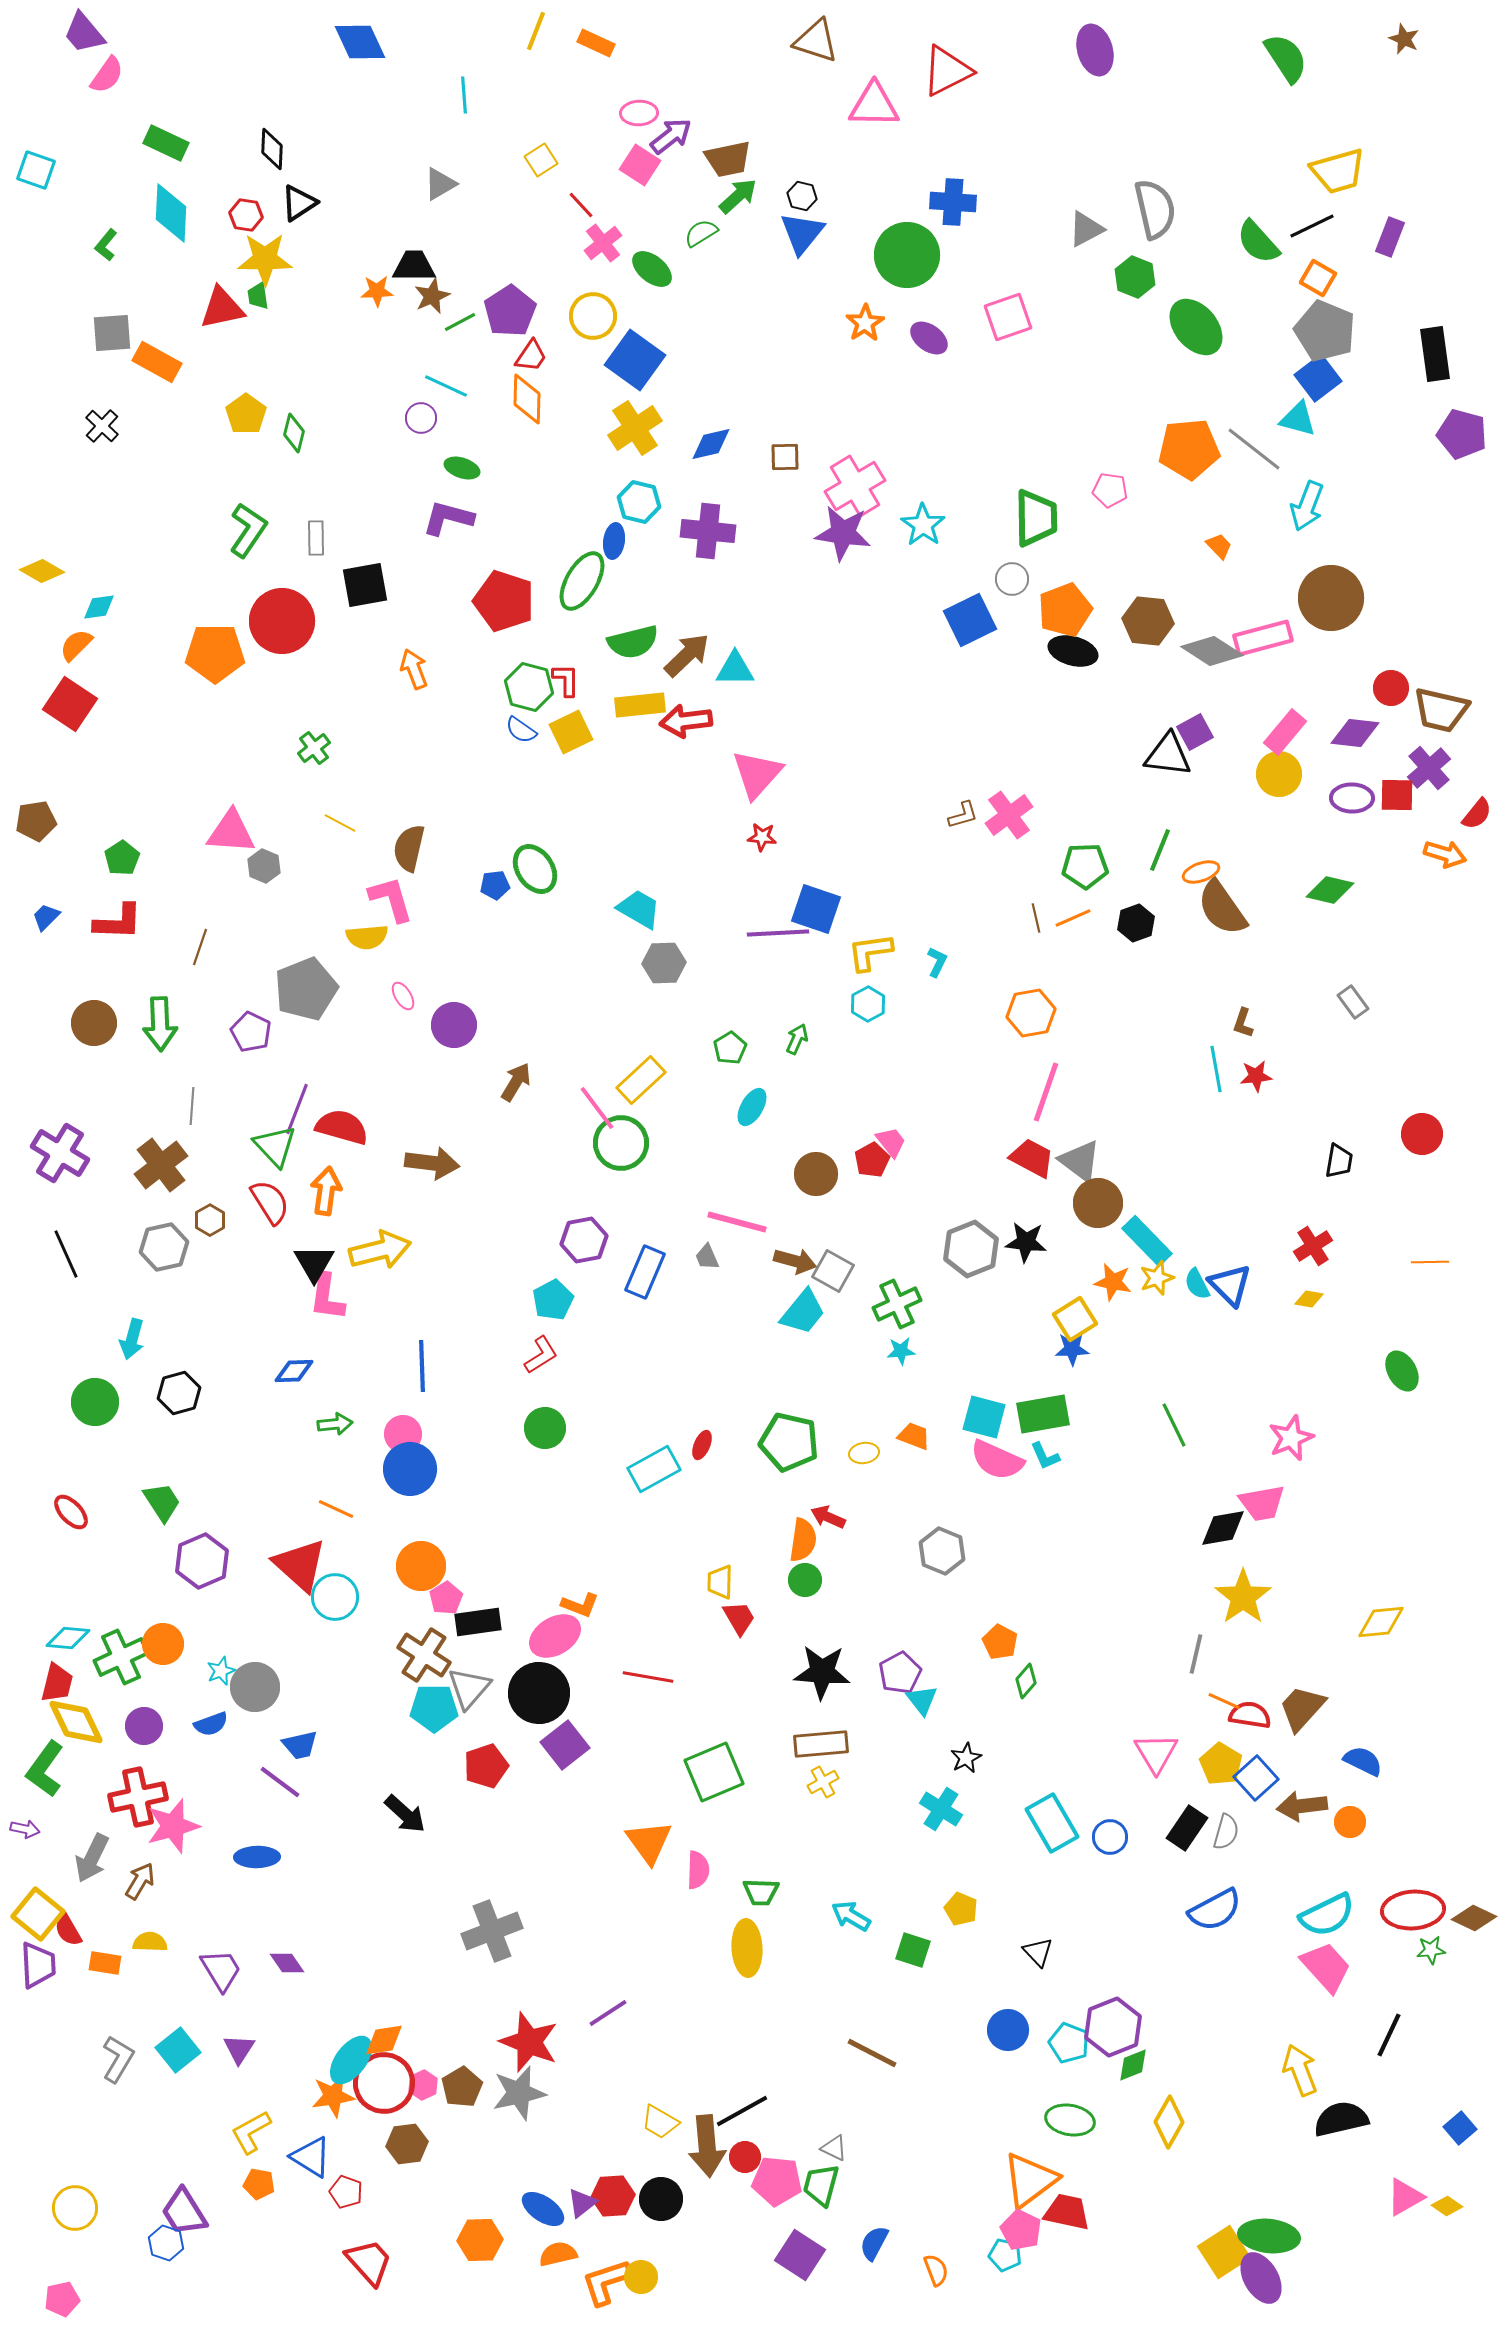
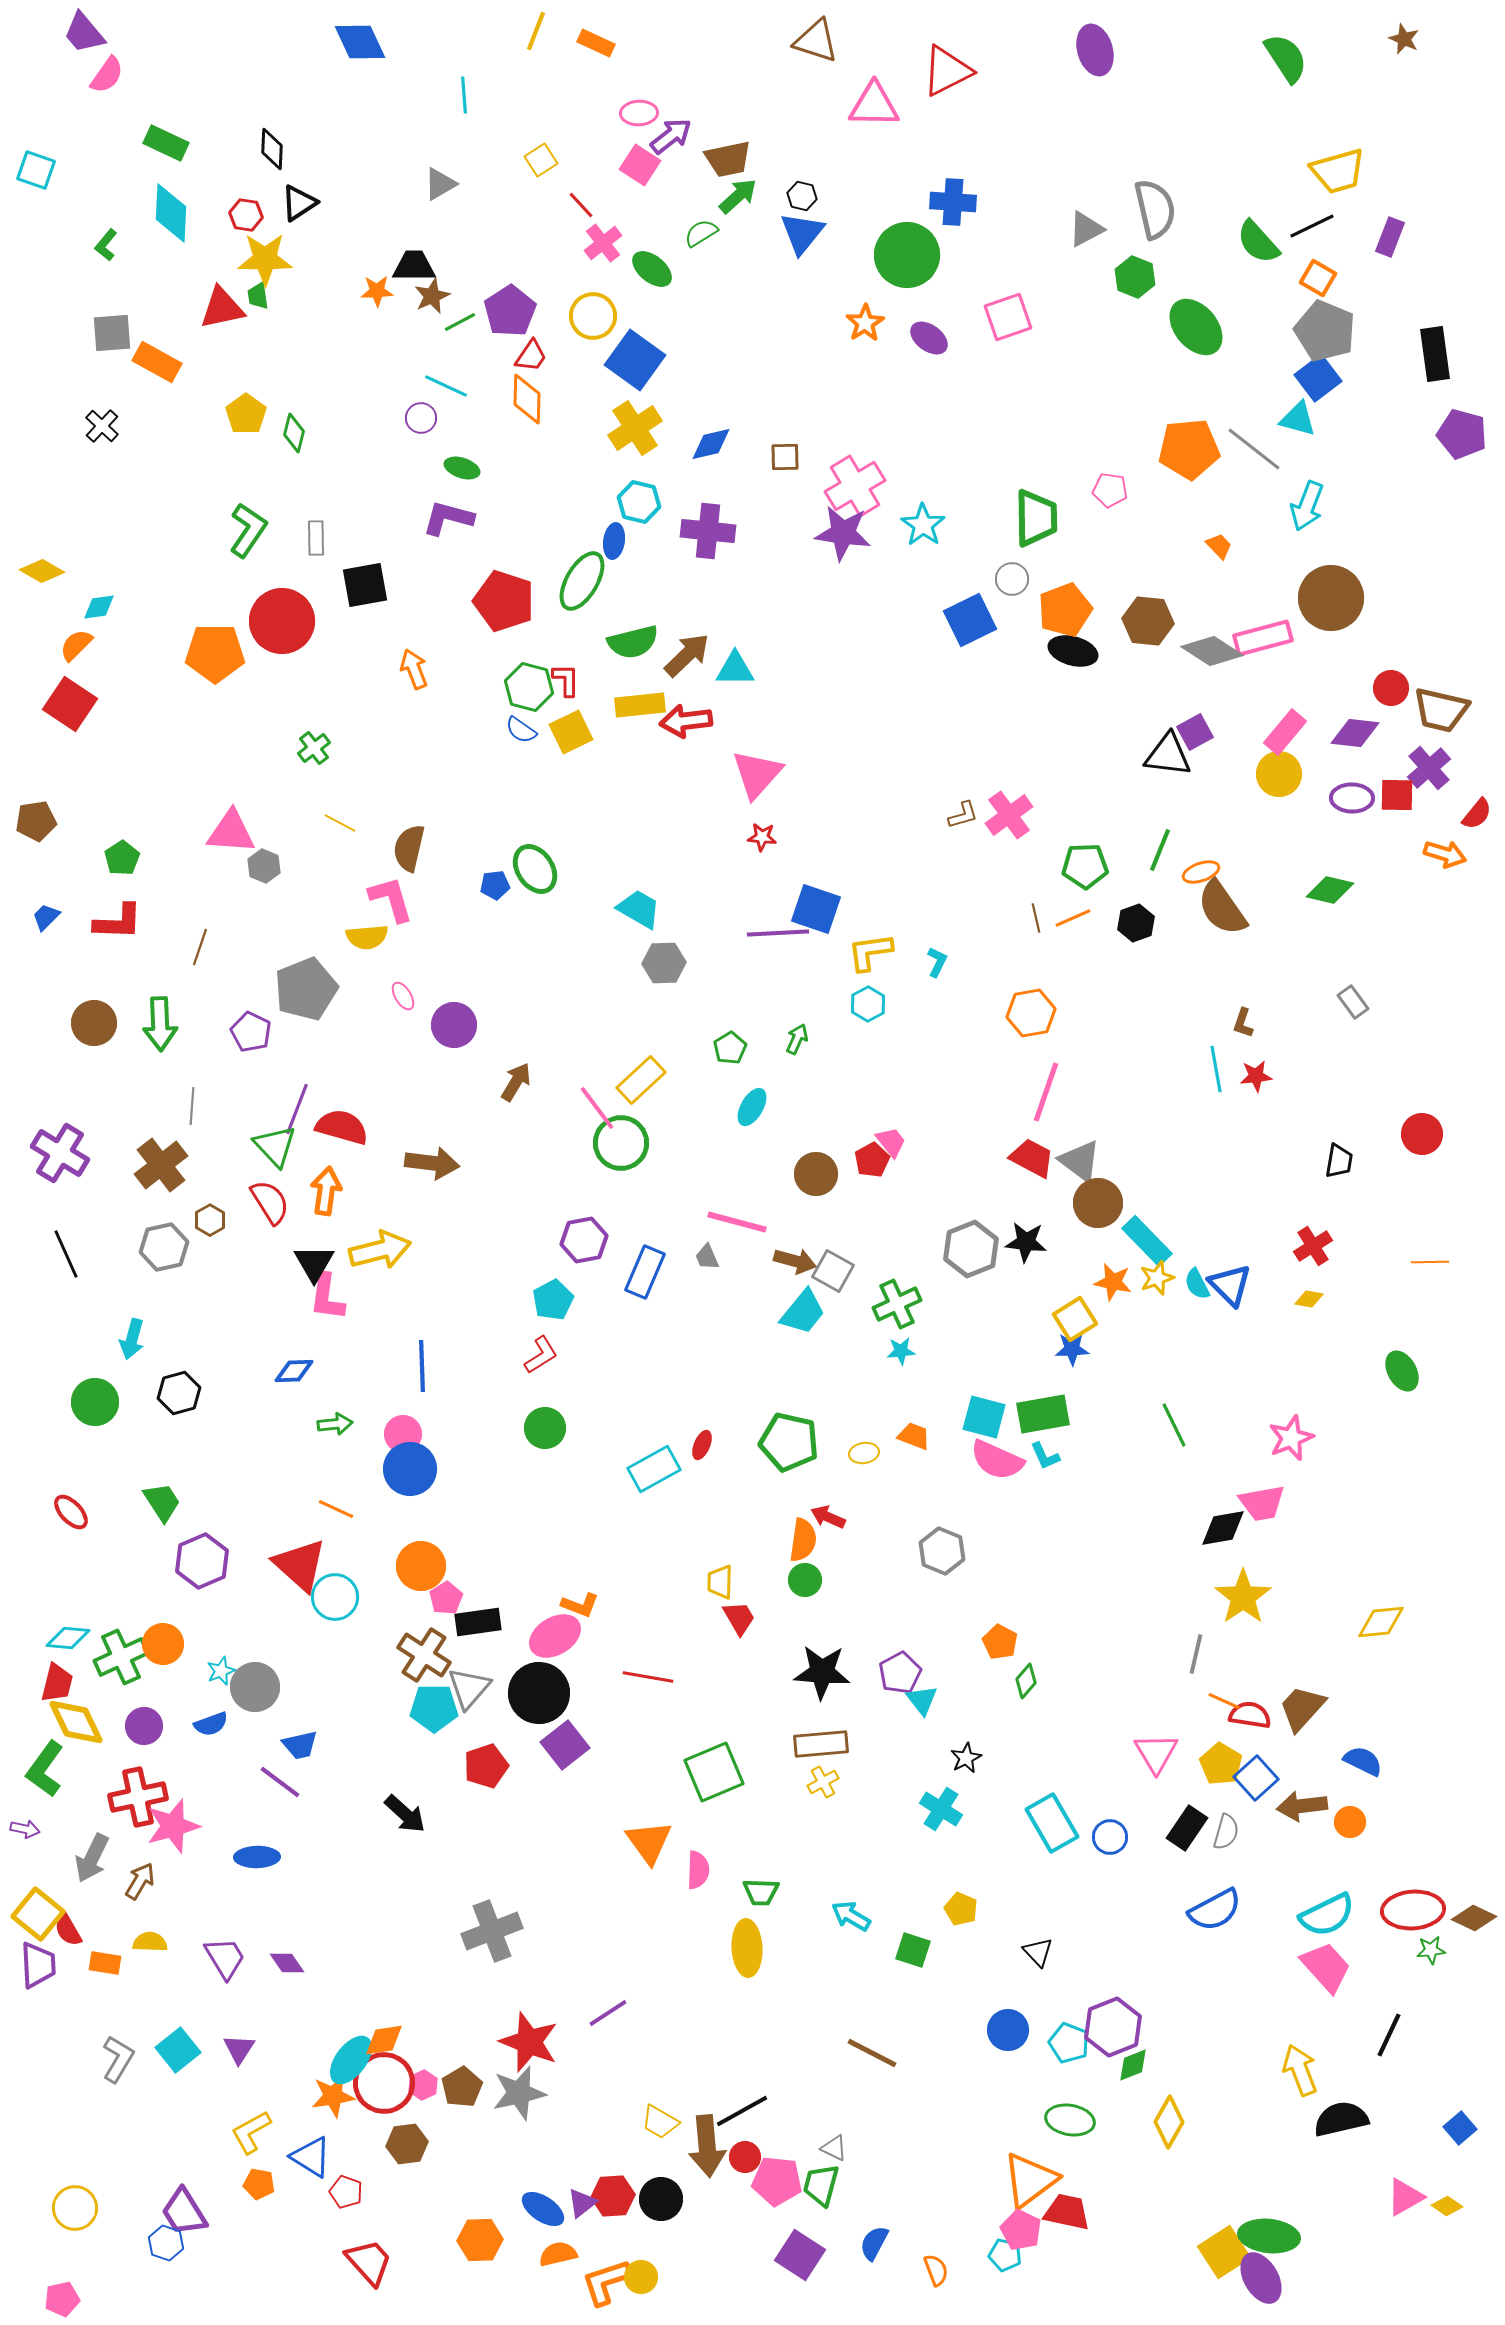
purple trapezoid at (221, 1970): moved 4 px right, 12 px up
